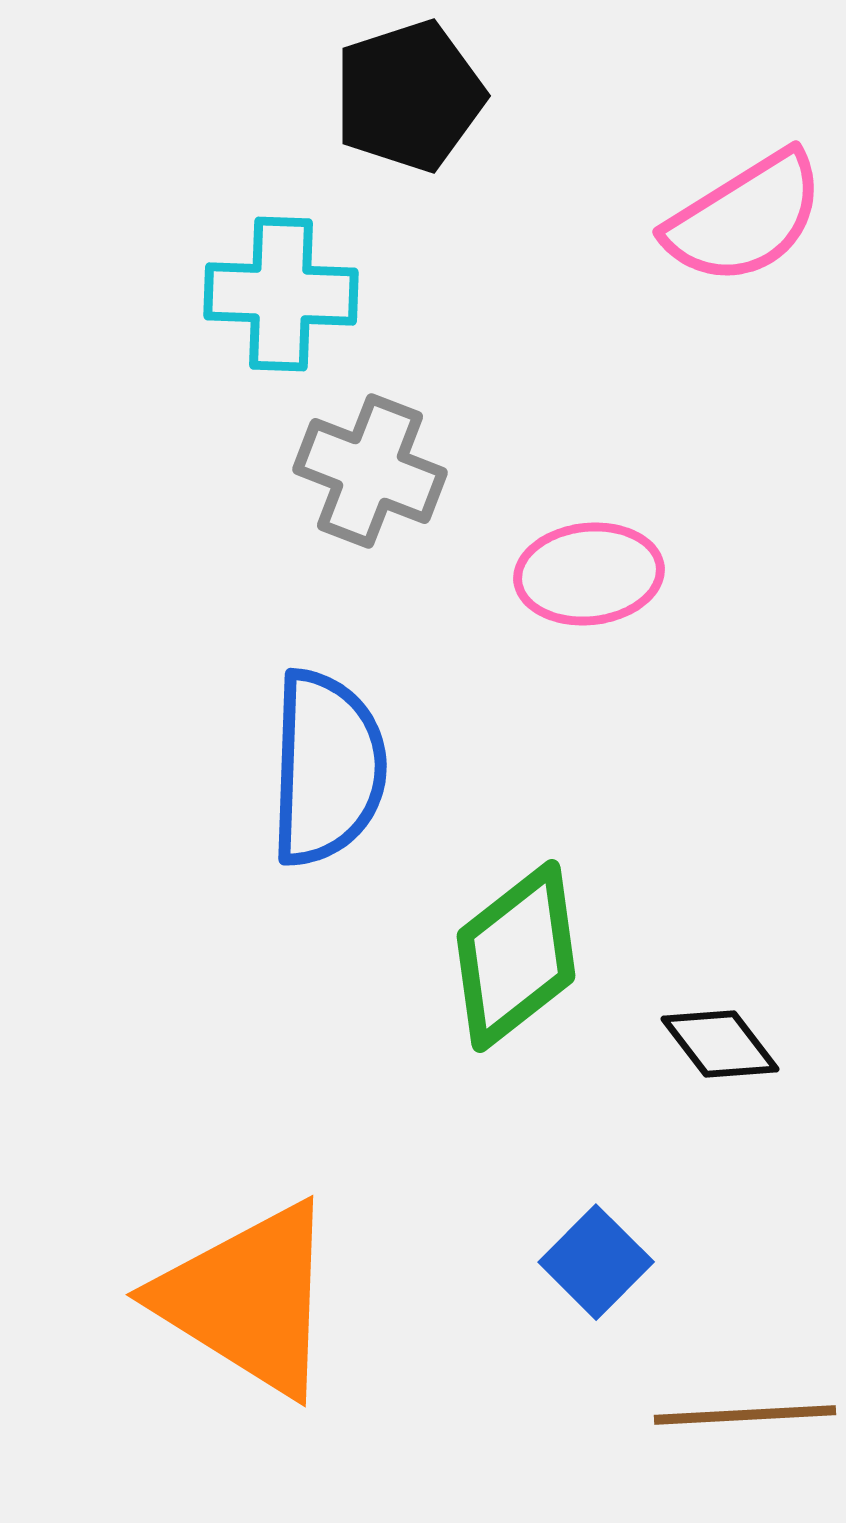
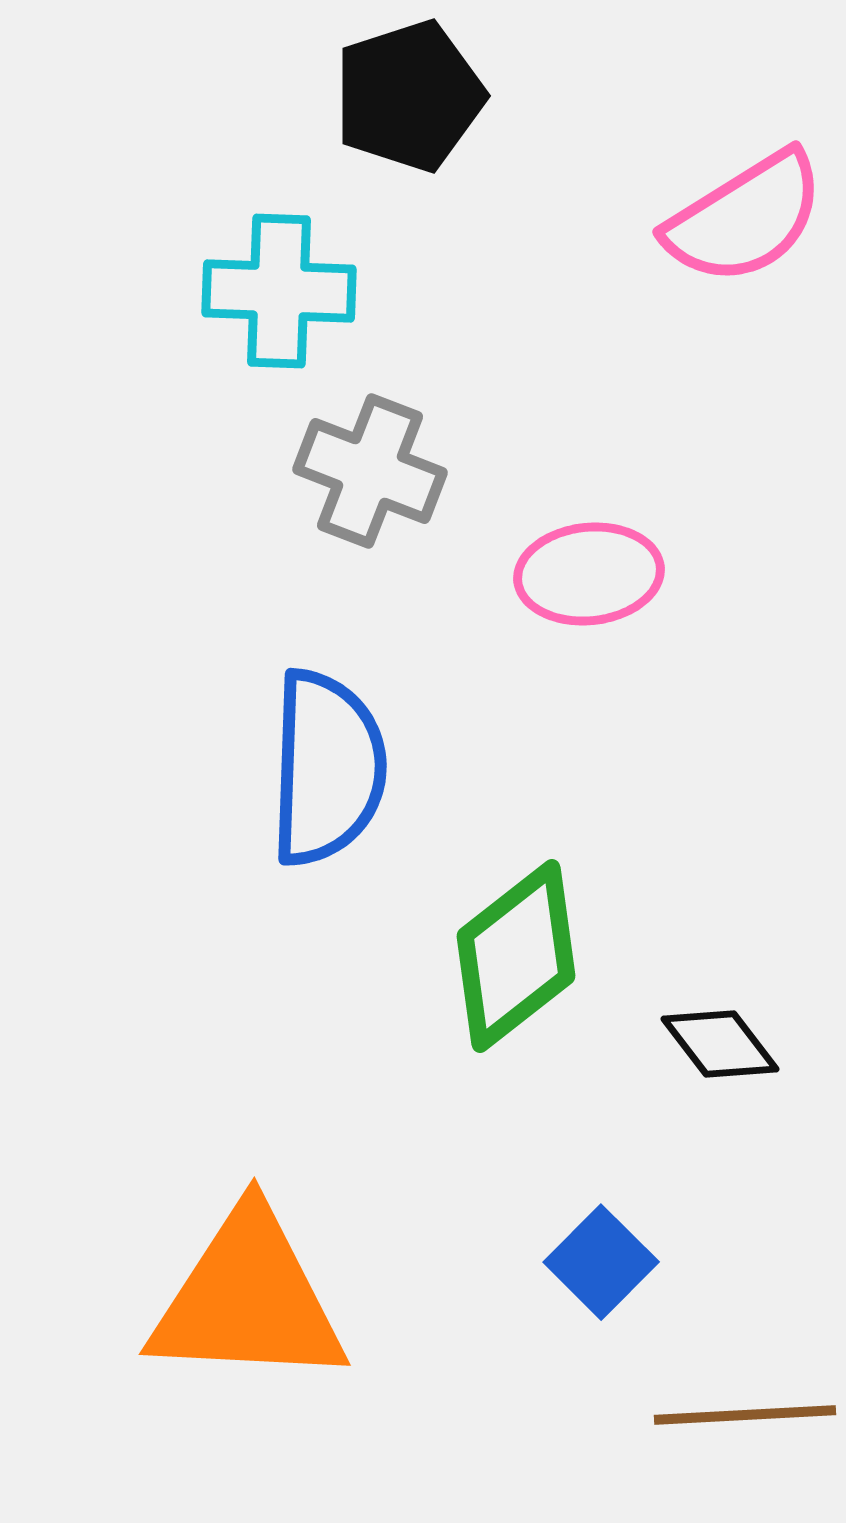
cyan cross: moved 2 px left, 3 px up
blue square: moved 5 px right
orange triangle: rotated 29 degrees counterclockwise
